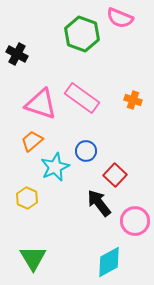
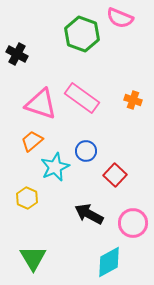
black arrow: moved 10 px left, 11 px down; rotated 24 degrees counterclockwise
pink circle: moved 2 px left, 2 px down
